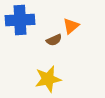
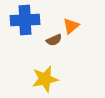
blue cross: moved 5 px right
yellow star: moved 3 px left
